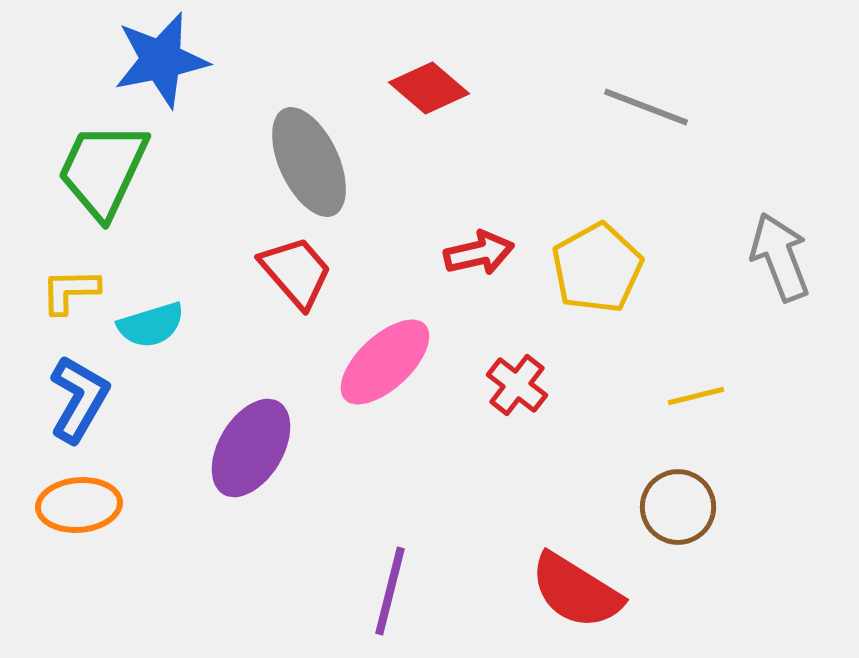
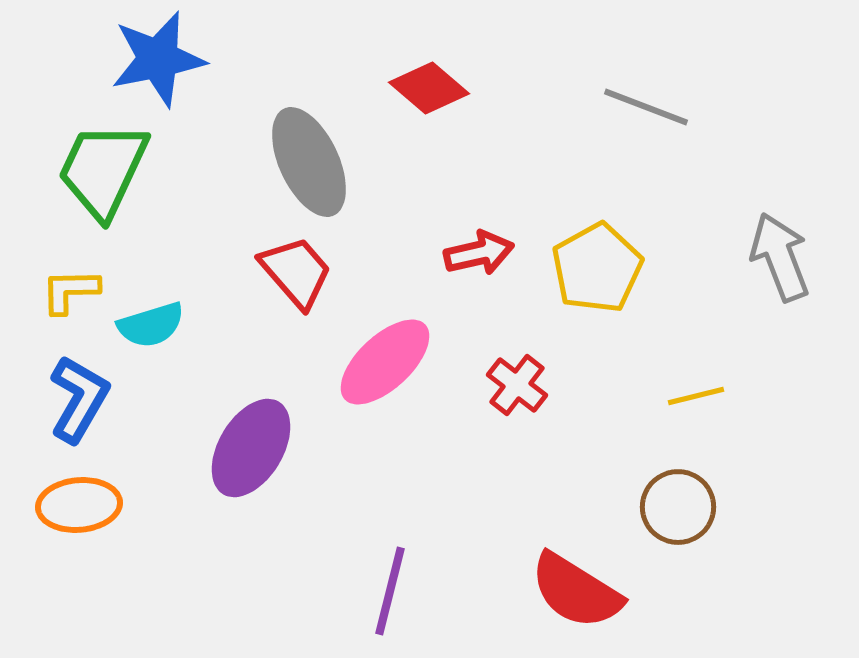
blue star: moved 3 px left, 1 px up
